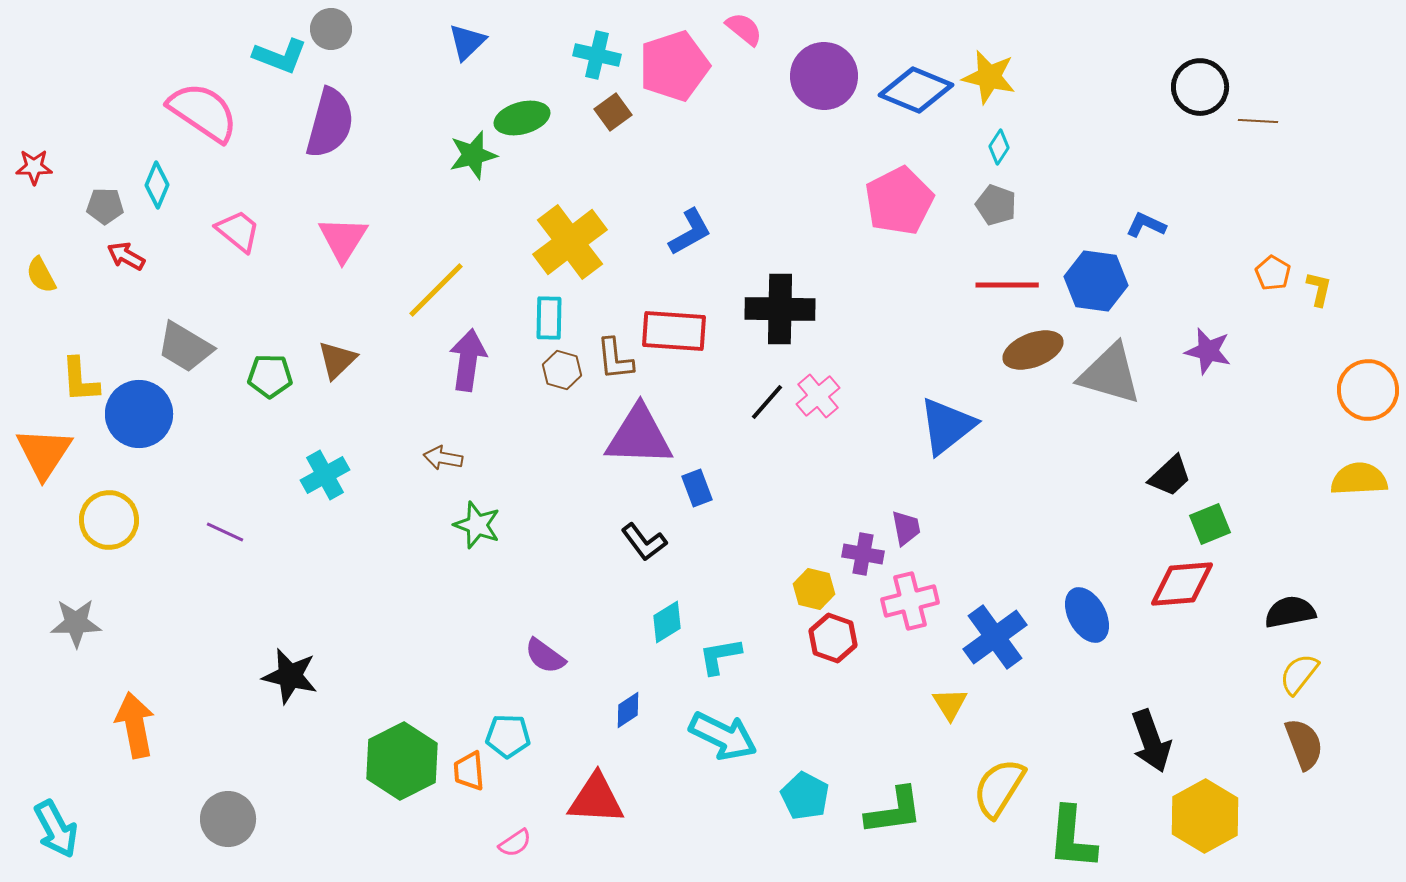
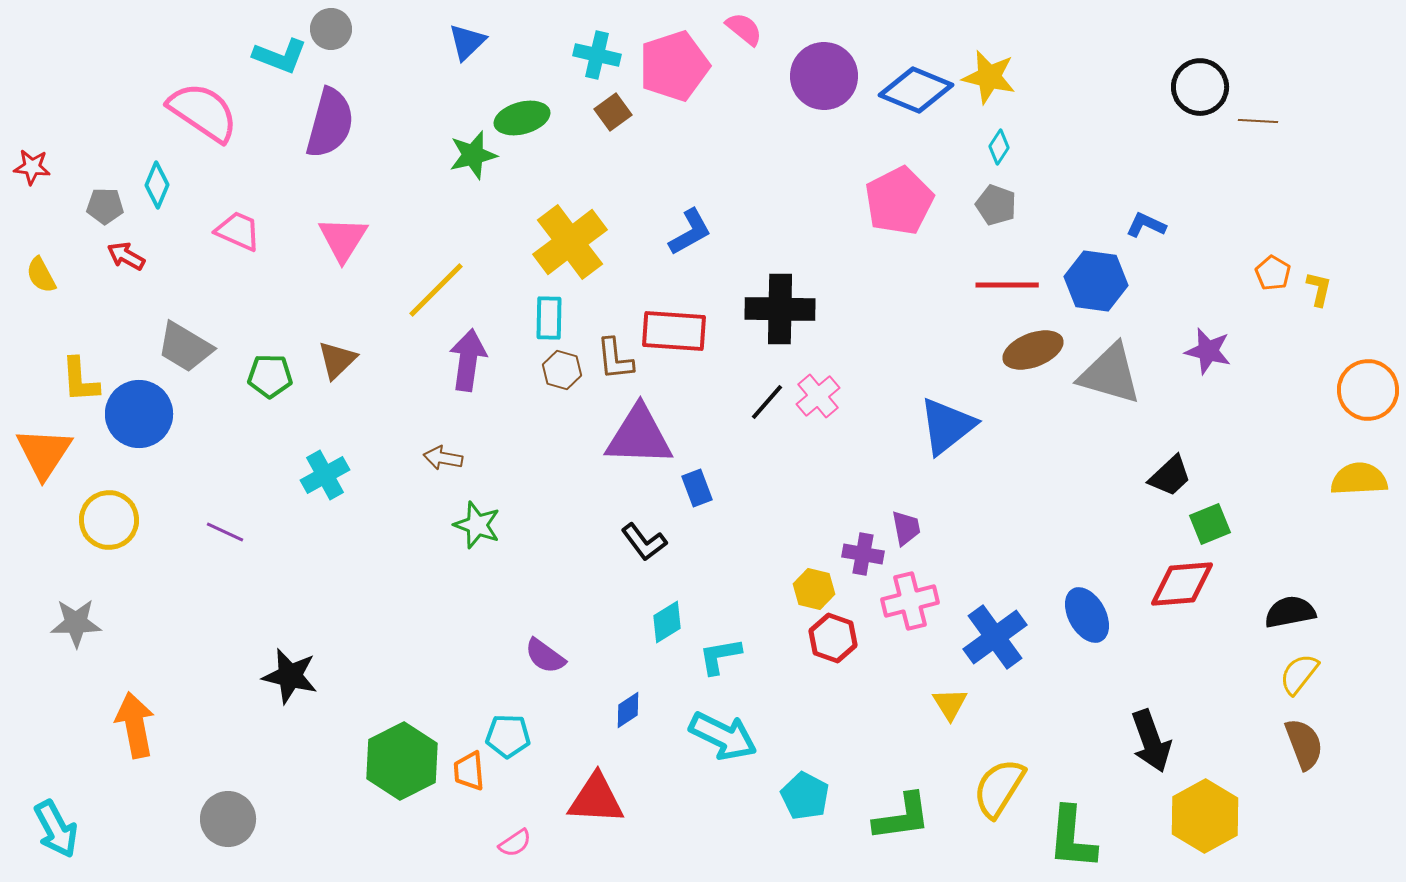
red star at (34, 167): moved 2 px left; rotated 6 degrees clockwise
pink trapezoid at (238, 231): rotated 15 degrees counterclockwise
green L-shape at (894, 811): moved 8 px right, 6 px down
